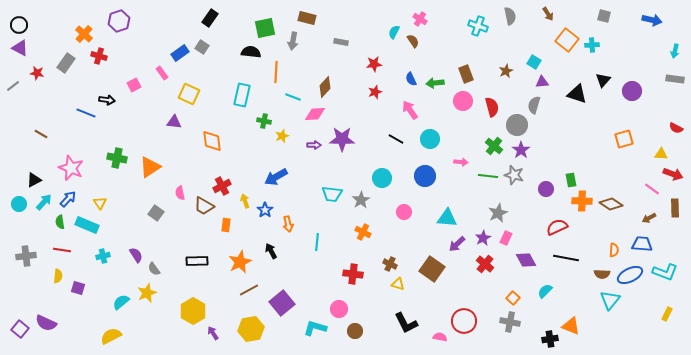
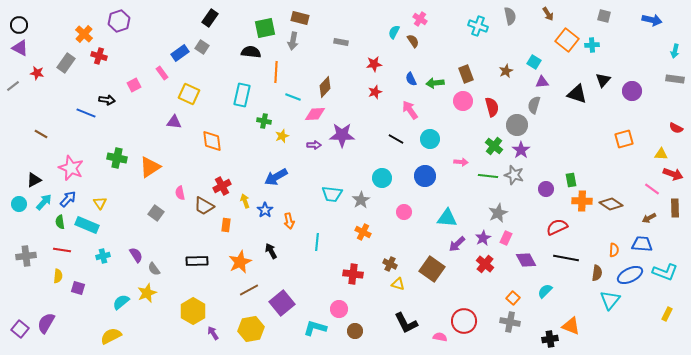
brown rectangle at (307, 18): moved 7 px left
purple star at (342, 139): moved 4 px up
orange arrow at (288, 224): moved 1 px right, 3 px up
brown semicircle at (602, 274): moved 5 px left, 1 px up; rotated 84 degrees counterclockwise
purple semicircle at (46, 323): rotated 95 degrees clockwise
